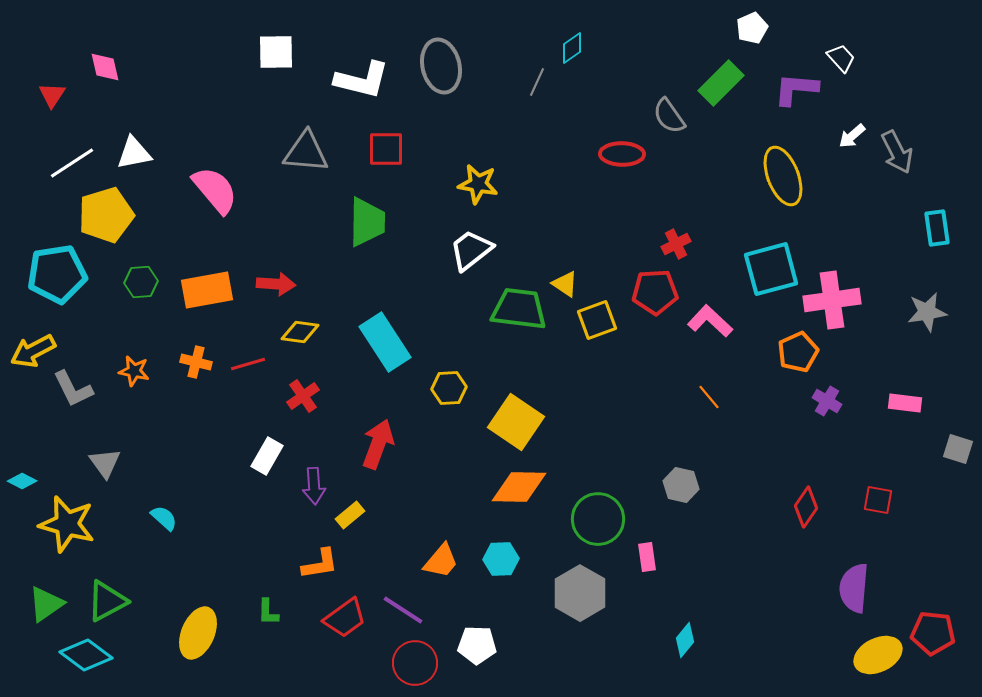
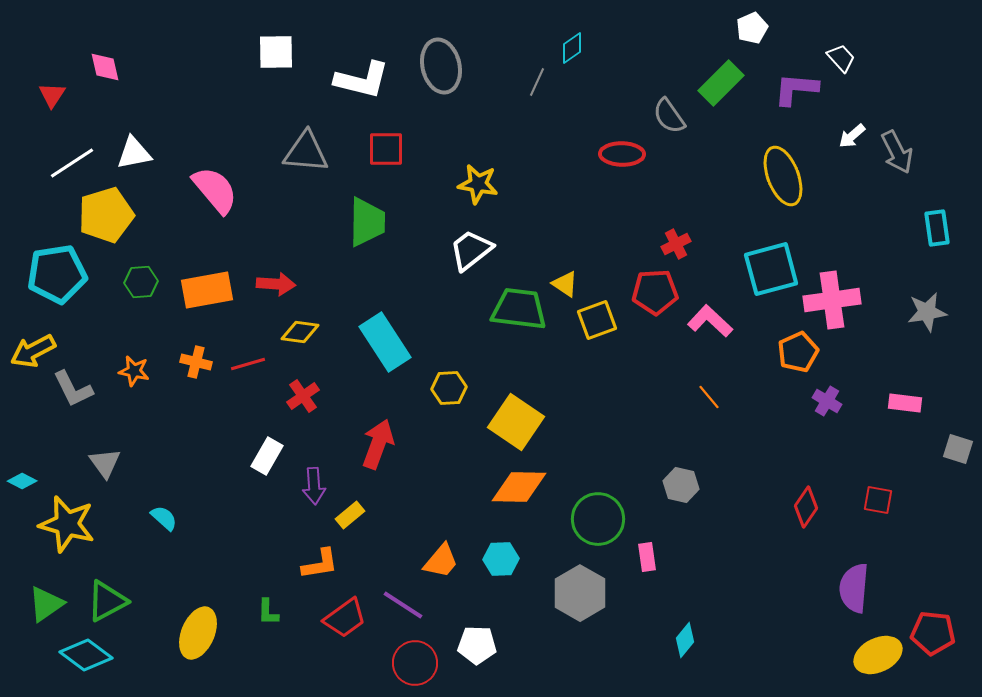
purple line at (403, 610): moved 5 px up
